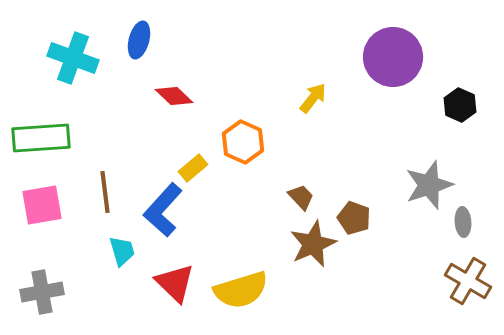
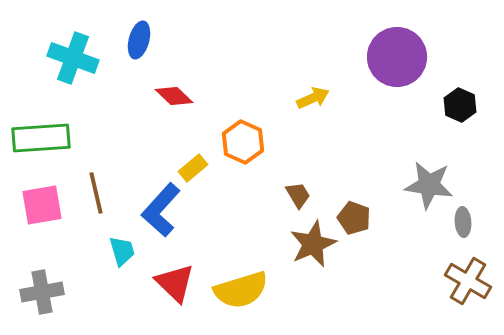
purple circle: moved 4 px right
yellow arrow: rotated 28 degrees clockwise
gray star: rotated 27 degrees clockwise
brown line: moved 9 px left, 1 px down; rotated 6 degrees counterclockwise
brown trapezoid: moved 3 px left, 2 px up; rotated 12 degrees clockwise
blue L-shape: moved 2 px left
